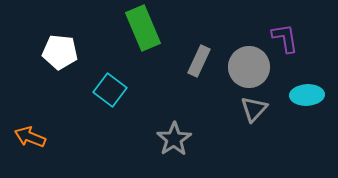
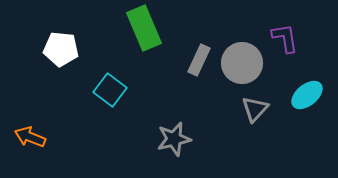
green rectangle: moved 1 px right
white pentagon: moved 1 px right, 3 px up
gray rectangle: moved 1 px up
gray circle: moved 7 px left, 4 px up
cyan ellipse: rotated 36 degrees counterclockwise
gray triangle: moved 1 px right
gray star: rotated 20 degrees clockwise
